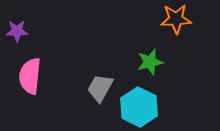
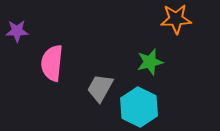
pink semicircle: moved 22 px right, 13 px up
